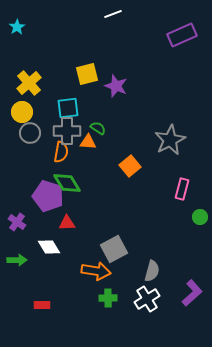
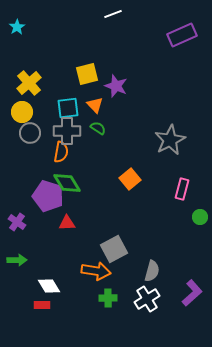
orange triangle: moved 7 px right, 37 px up; rotated 42 degrees clockwise
orange square: moved 13 px down
white diamond: moved 39 px down
